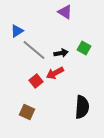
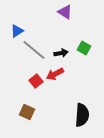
red arrow: moved 1 px down
black semicircle: moved 8 px down
